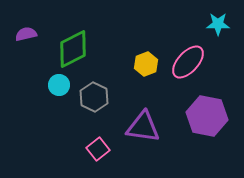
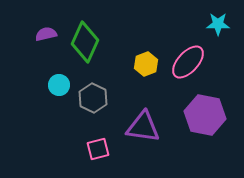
purple semicircle: moved 20 px right
green diamond: moved 12 px right, 7 px up; rotated 39 degrees counterclockwise
gray hexagon: moved 1 px left, 1 px down
purple hexagon: moved 2 px left, 1 px up
pink square: rotated 25 degrees clockwise
